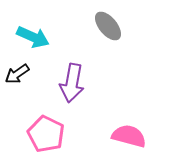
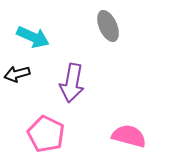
gray ellipse: rotated 16 degrees clockwise
black arrow: rotated 20 degrees clockwise
